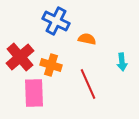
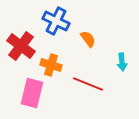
orange semicircle: moved 1 px right; rotated 42 degrees clockwise
red cross: moved 1 px right, 11 px up; rotated 12 degrees counterclockwise
red line: rotated 44 degrees counterclockwise
pink rectangle: moved 2 px left; rotated 16 degrees clockwise
